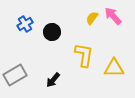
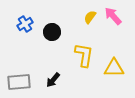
yellow semicircle: moved 2 px left, 1 px up
gray rectangle: moved 4 px right, 7 px down; rotated 25 degrees clockwise
